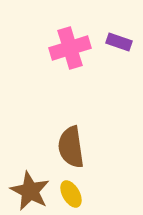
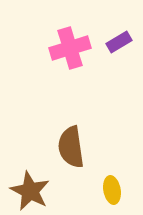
purple rectangle: rotated 50 degrees counterclockwise
yellow ellipse: moved 41 px right, 4 px up; rotated 20 degrees clockwise
